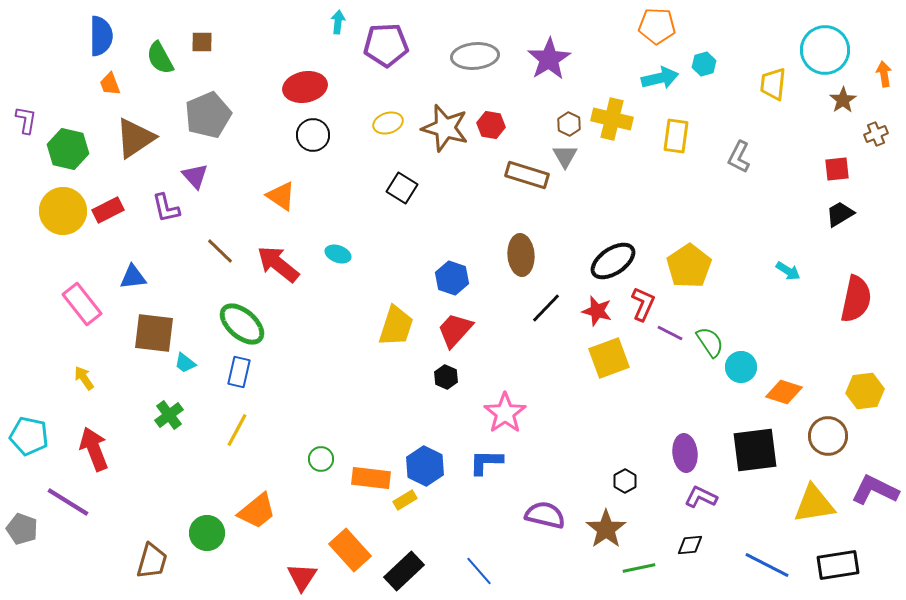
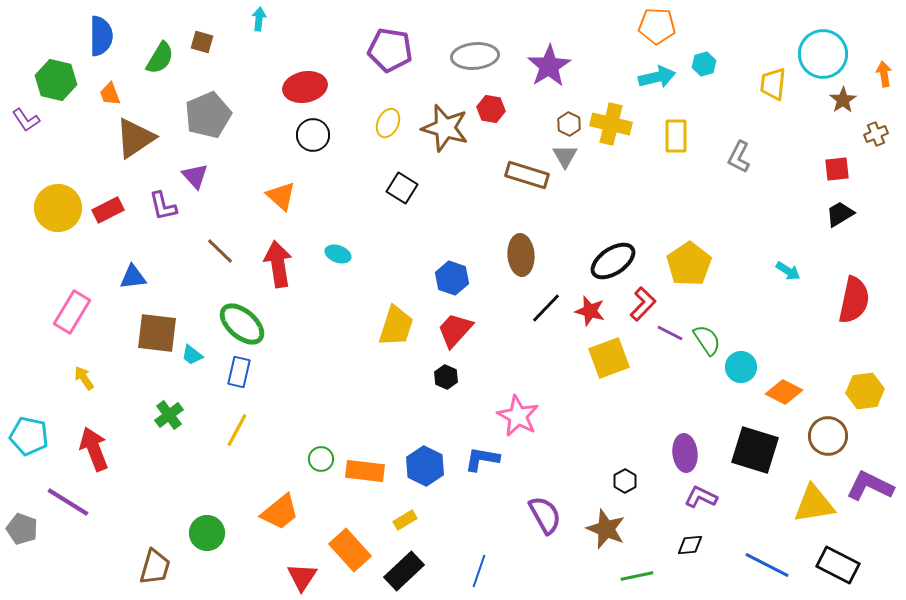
cyan arrow at (338, 22): moved 79 px left, 3 px up
brown square at (202, 42): rotated 15 degrees clockwise
purple pentagon at (386, 45): moved 4 px right, 5 px down; rotated 12 degrees clockwise
cyan circle at (825, 50): moved 2 px left, 4 px down
green semicircle at (160, 58): rotated 120 degrees counterclockwise
purple star at (549, 59): moved 7 px down
cyan arrow at (660, 78): moved 3 px left, 1 px up
orange trapezoid at (110, 84): moved 10 px down
yellow cross at (612, 119): moved 1 px left, 5 px down
purple L-shape at (26, 120): rotated 136 degrees clockwise
yellow ellipse at (388, 123): rotated 48 degrees counterclockwise
red hexagon at (491, 125): moved 16 px up
yellow rectangle at (676, 136): rotated 8 degrees counterclockwise
green hexagon at (68, 149): moved 12 px left, 69 px up
orange triangle at (281, 196): rotated 8 degrees clockwise
purple L-shape at (166, 208): moved 3 px left, 2 px up
yellow circle at (63, 211): moved 5 px left, 3 px up
red arrow at (278, 264): rotated 42 degrees clockwise
yellow pentagon at (689, 266): moved 2 px up
red semicircle at (856, 299): moved 2 px left, 1 px down
pink rectangle at (82, 304): moved 10 px left, 8 px down; rotated 69 degrees clockwise
red L-shape at (643, 304): rotated 20 degrees clockwise
red star at (597, 311): moved 7 px left
brown square at (154, 333): moved 3 px right
green semicircle at (710, 342): moved 3 px left, 2 px up
cyan trapezoid at (185, 363): moved 7 px right, 8 px up
orange diamond at (784, 392): rotated 9 degrees clockwise
pink star at (505, 413): moved 13 px right, 3 px down; rotated 9 degrees counterclockwise
black square at (755, 450): rotated 24 degrees clockwise
blue L-shape at (486, 462): moved 4 px left, 3 px up; rotated 9 degrees clockwise
orange rectangle at (371, 478): moved 6 px left, 7 px up
purple L-shape at (875, 490): moved 5 px left, 4 px up
yellow rectangle at (405, 500): moved 20 px down
orange trapezoid at (257, 511): moved 23 px right, 1 px down
purple semicircle at (545, 515): rotated 48 degrees clockwise
brown star at (606, 529): rotated 15 degrees counterclockwise
brown trapezoid at (152, 561): moved 3 px right, 6 px down
black rectangle at (838, 565): rotated 36 degrees clockwise
green line at (639, 568): moved 2 px left, 8 px down
blue line at (479, 571): rotated 60 degrees clockwise
